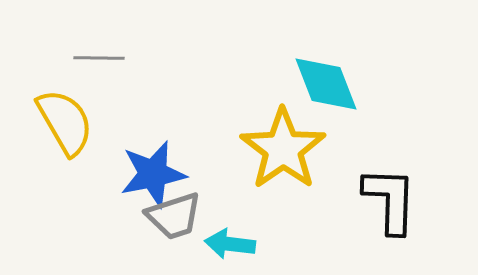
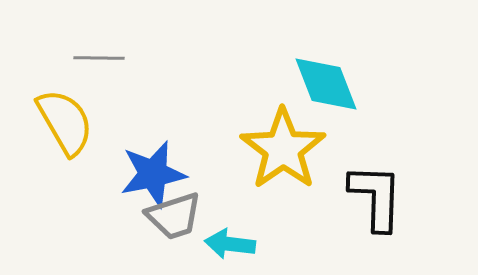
black L-shape: moved 14 px left, 3 px up
